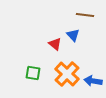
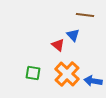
red triangle: moved 3 px right, 1 px down
